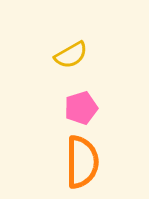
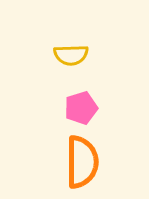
yellow semicircle: rotated 28 degrees clockwise
